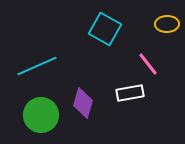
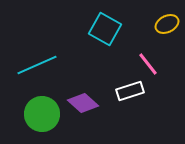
yellow ellipse: rotated 25 degrees counterclockwise
cyan line: moved 1 px up
white rectangle: moved 2 px up; rotated 8 degrees counterclockwise
purple diamond: rotated 64 degrees counterclockwise
green circle: moved 1 px right, 1 px up
